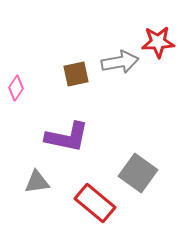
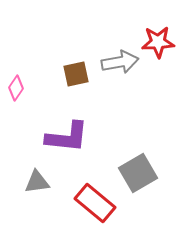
purple L-shape: rotated 6 degrees counterclockwise
gray square: rotated 24 degrees clockwise
